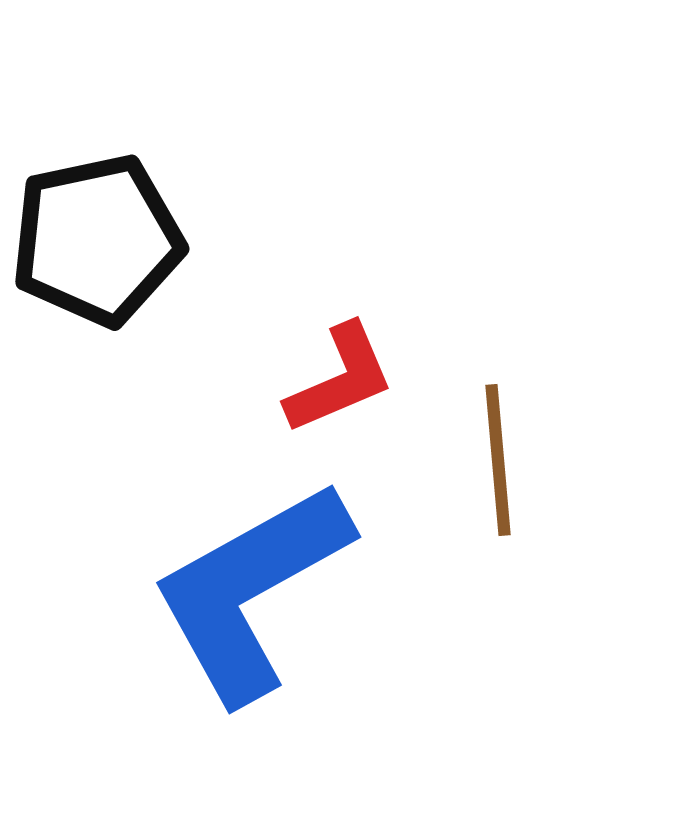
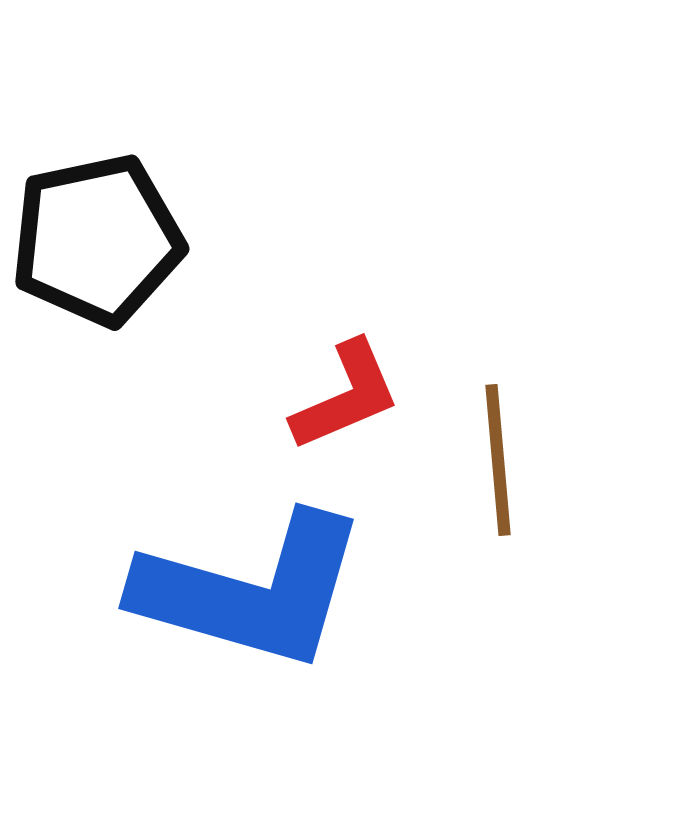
red L-shape: moved 6 px right, 17 px down
blue L-shape: rotated 135 degrees counterclockwise
